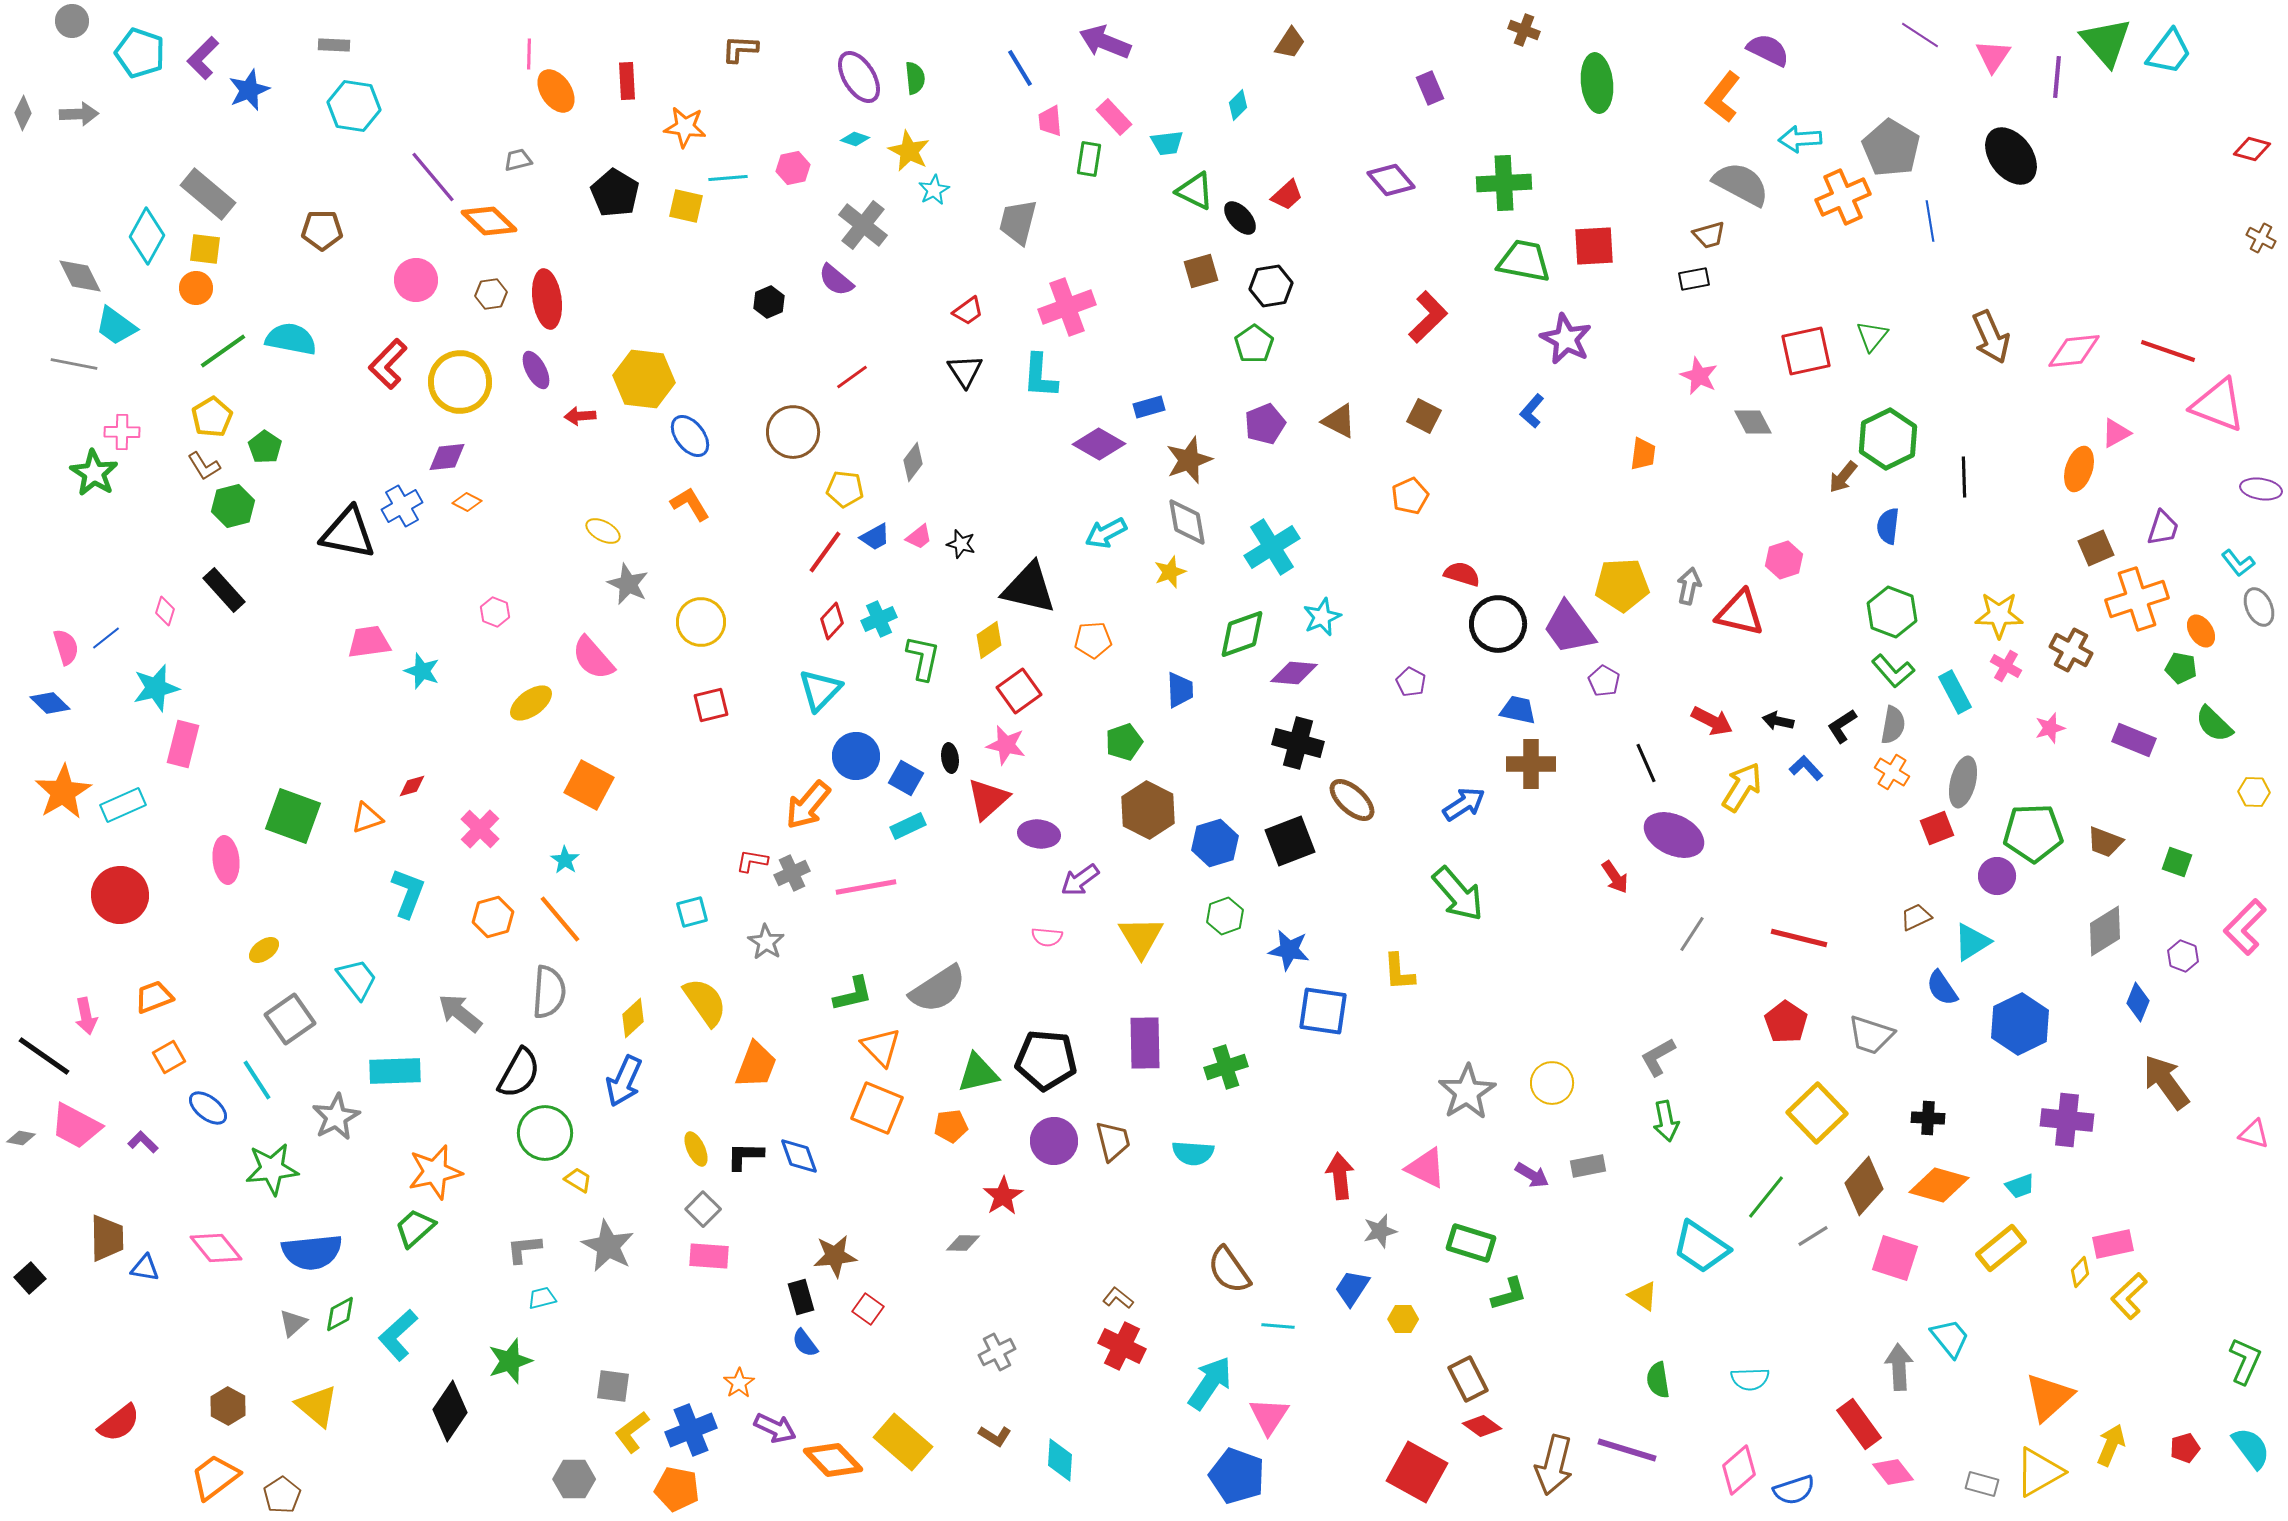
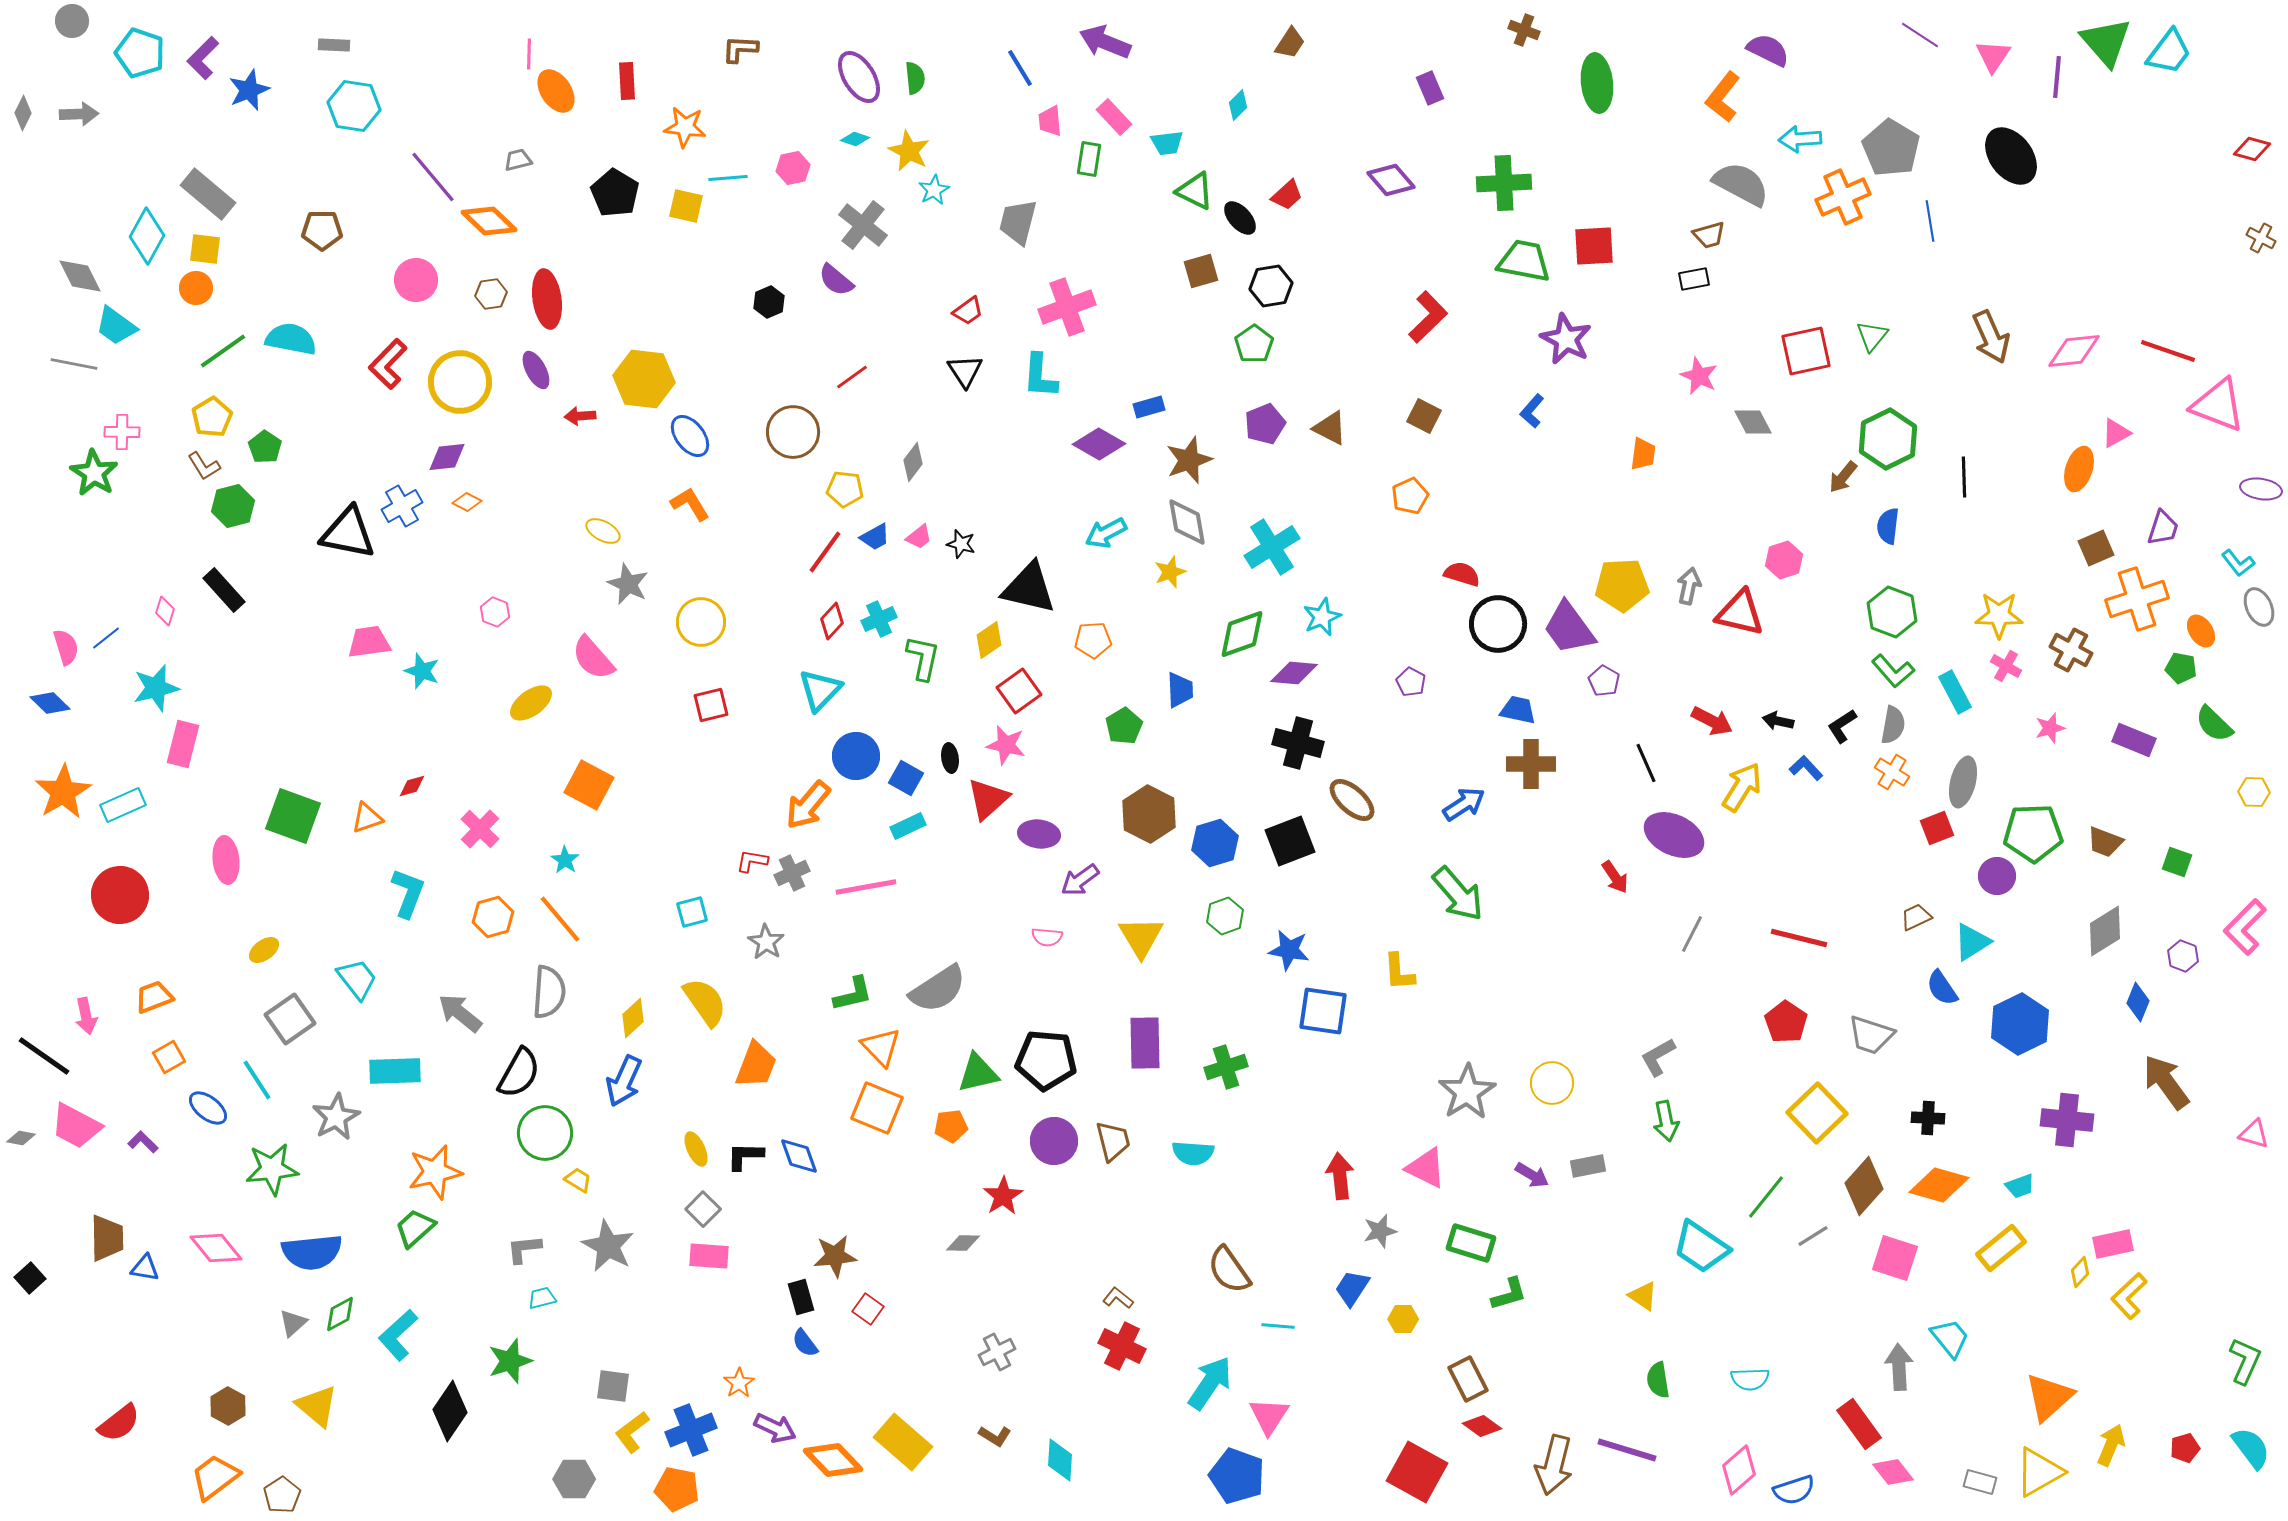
brown triangle at (1339, 421): moved 9 px left, 7 px down
green pentagon at (1124, 742): moved 16 px up; rotated 12 degrees counterclockwise
brown hexagon at (1148, 810): moved 1 px right, 4 px down
gray line at (1692, 934): rotated 6 degrees counterclockwise
gray rectangle at (1982, 1484): moved 2 px left, 2 px up
